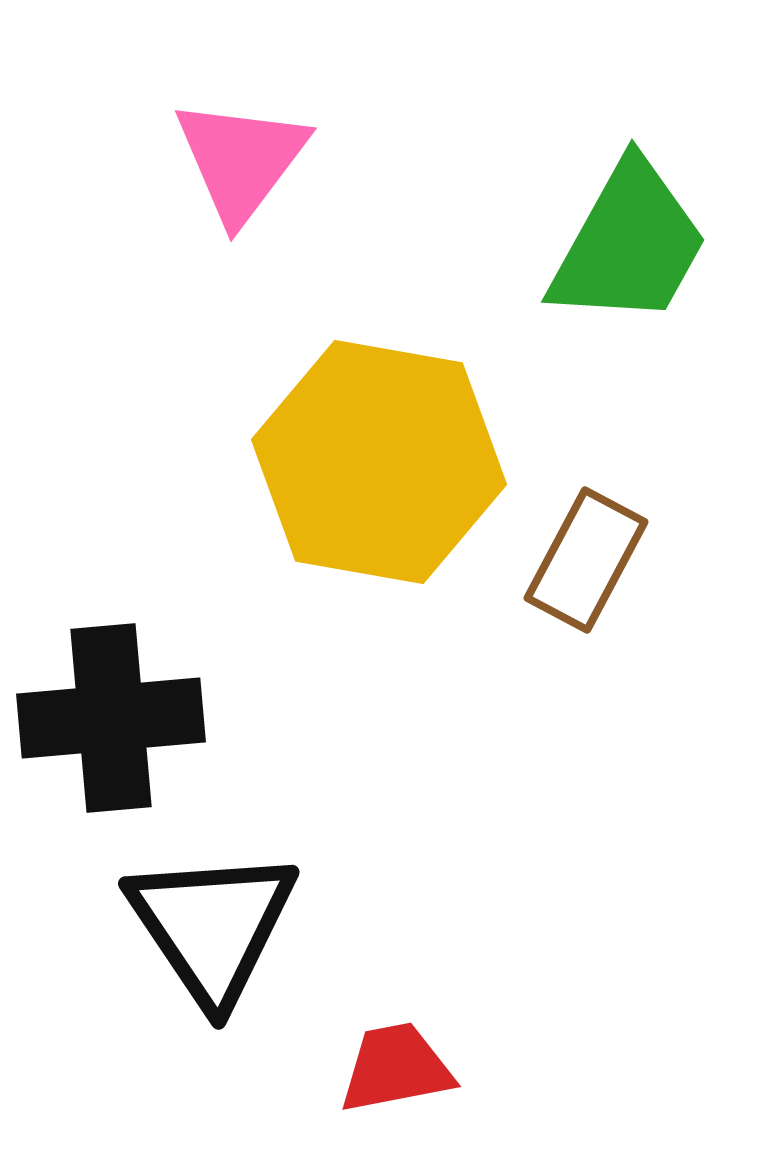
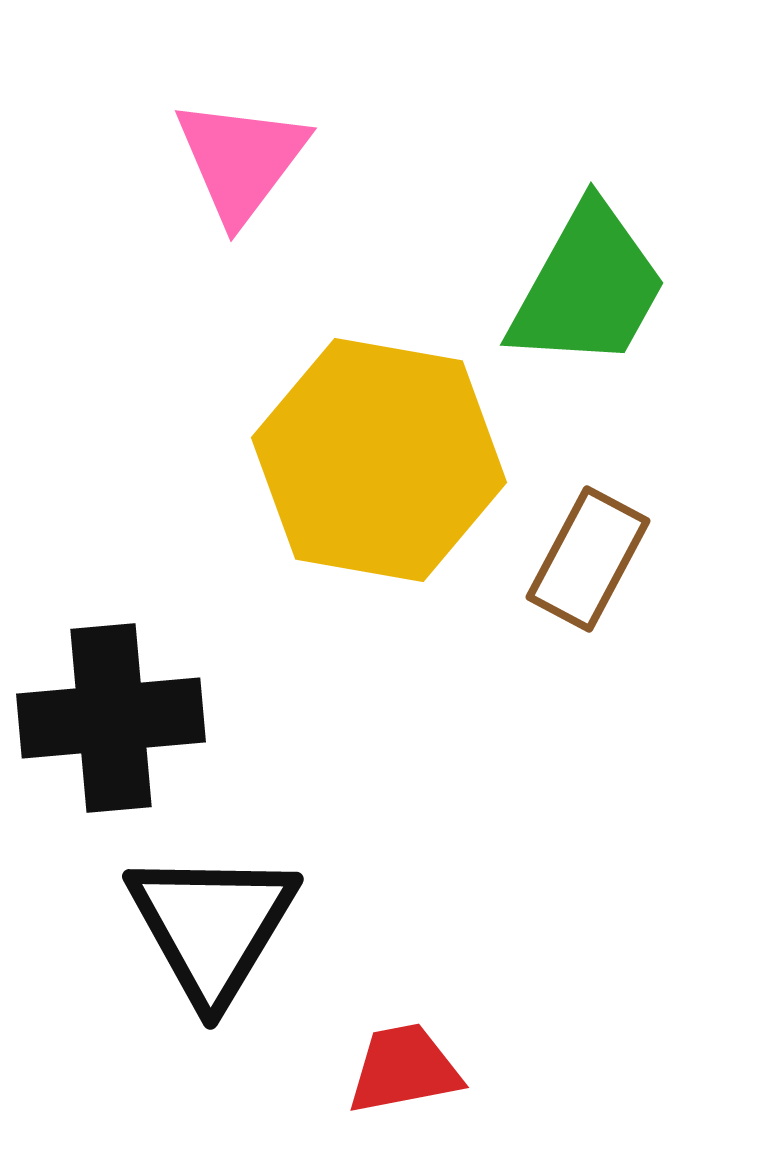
green trapezoid: moved 41 px left, 43 px down
yellow hexagon: moved 2 px up
brown rectangle: moved 2 px right, 1 px up
black triangle: rotated 5 degrees clockwise
red trapezoid: moved 8 px right, 1 px down
